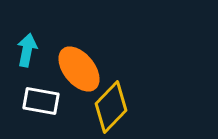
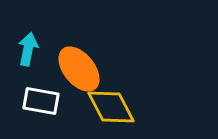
cyan arrow: moved 1 px right, 1 px up
yellow diamond: rotated 72 degrees counterclockwise
